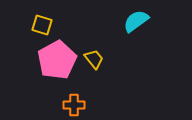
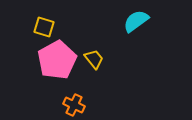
yellow square: moved 2 px right, 2 px down
orange cross: rotated 25 degrees clockwise
